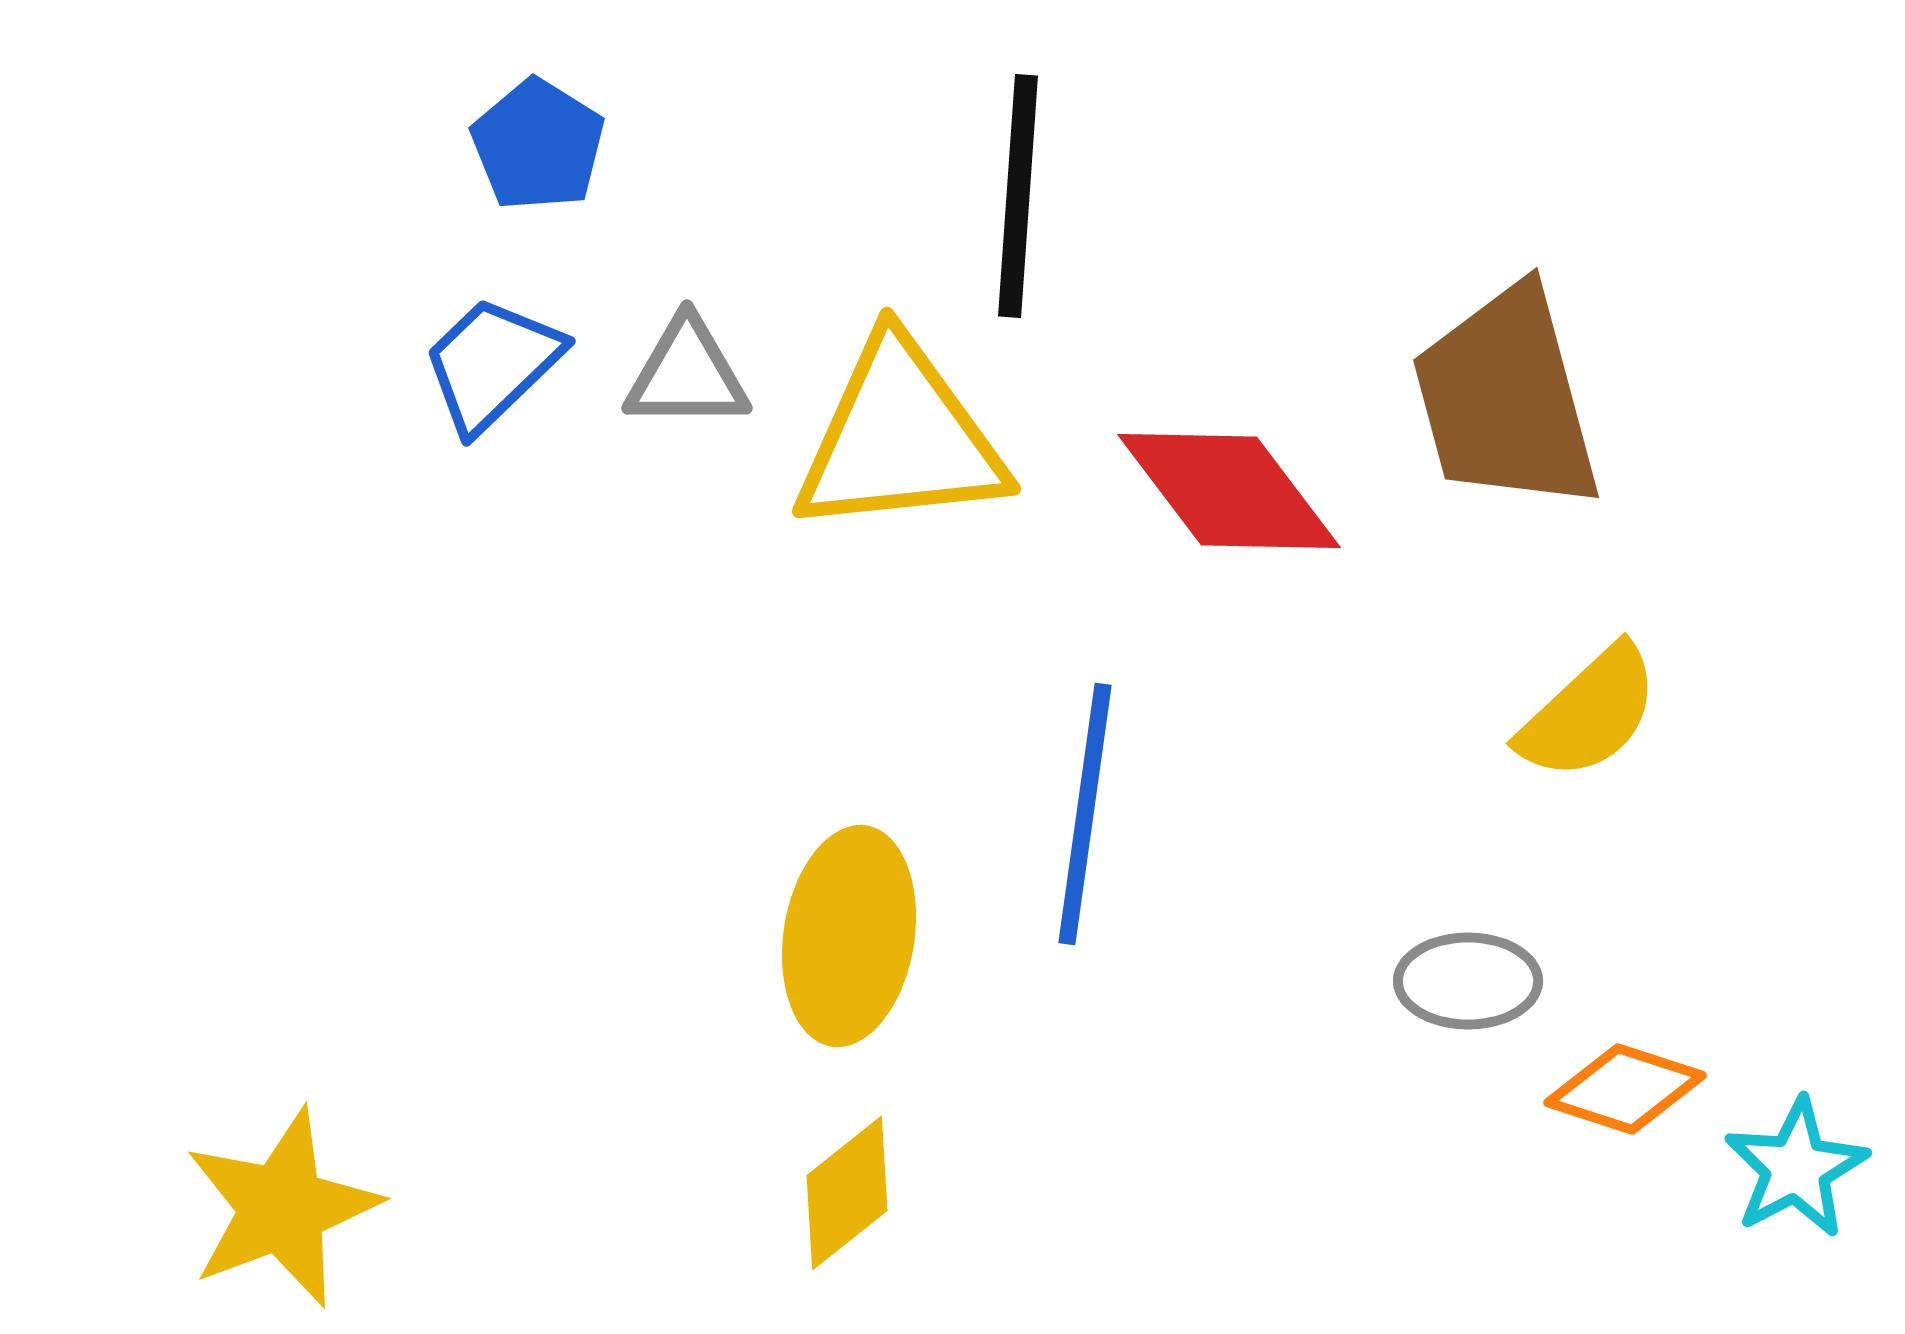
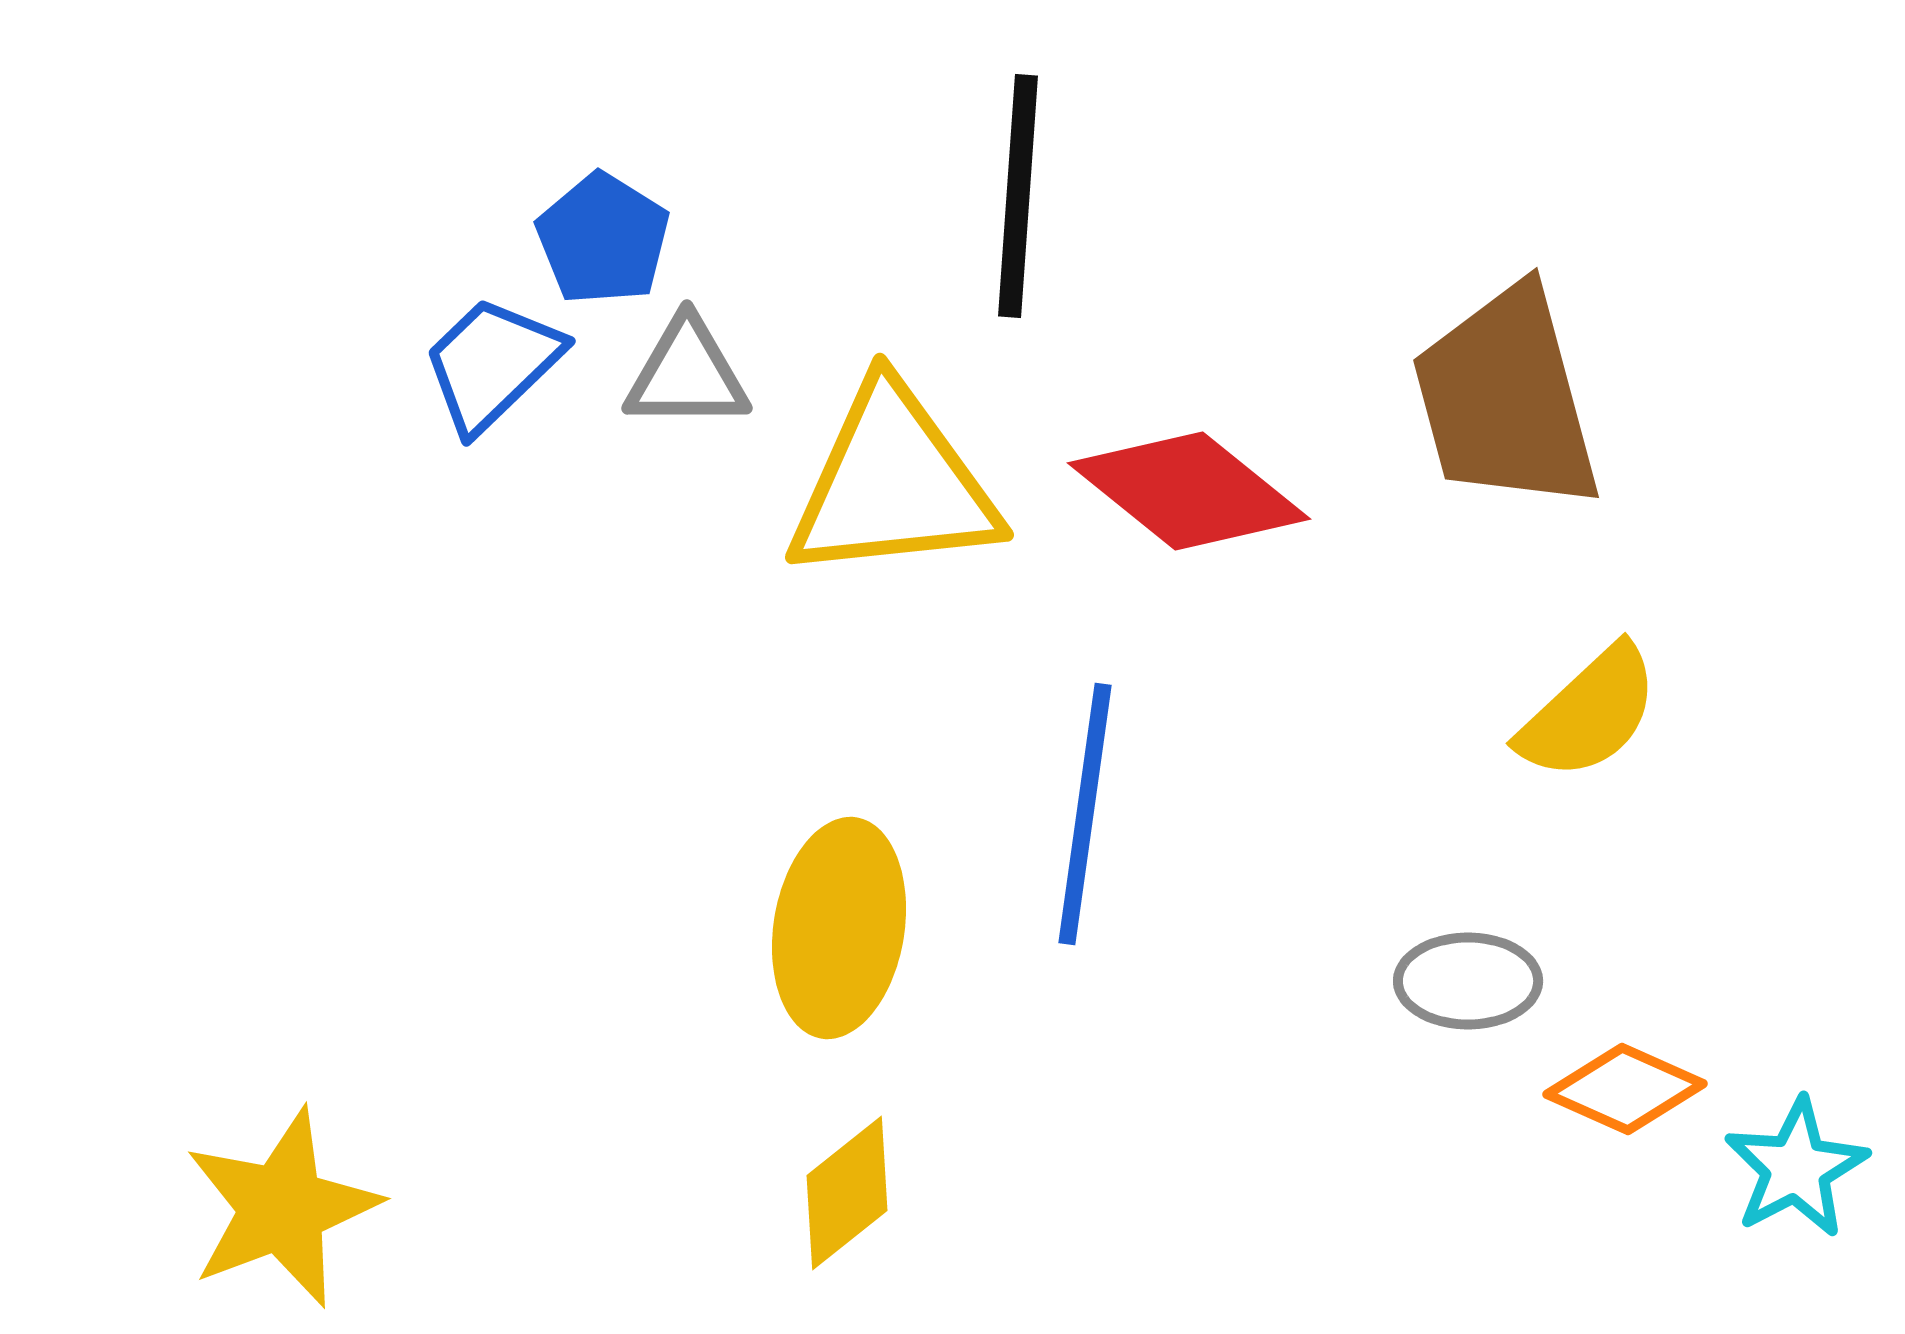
blue pentagon: moved 65 px right, 94 px down
yellow triangle: moved 7 px left, 46 px down
red diamond: moved 40 px left; rotated 14 degrees counterclockwise
yellow ellipse: moved 10 px left, 8 px up
orange diamond: rotated 6 degrees clockwise
